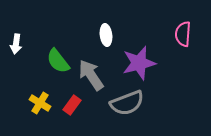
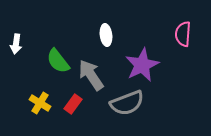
purple star: moved 3 px right, 2 px down; rotated 12 degrees counterclockwise
red rectangle: moved 1 px right, 1 px up
